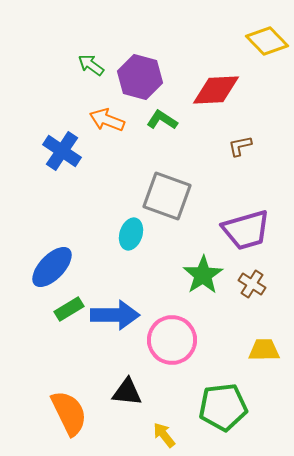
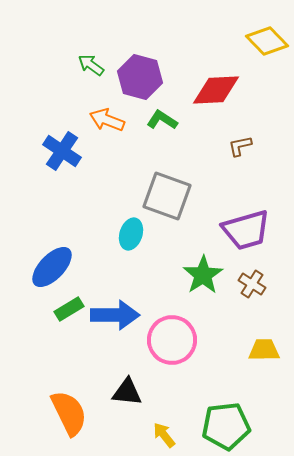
green pentagon: moved 3 px right, 19 px down
